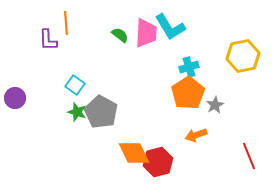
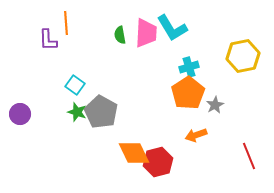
cyan L-shape: moved 2 px right, 1 px down
green semicircle: rotated 138 degrees counterclockwise
purple circle: moved 5 px right, 16 px down
